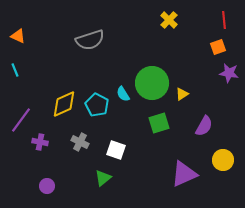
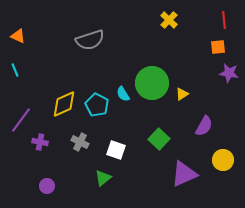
orange square: rotated 14 degrees clockwise
green square: moved 16 px down; rotated 30 degrees counterclockwise
